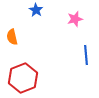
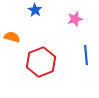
blue star: moved 1 px left
orange semicircle: rotated 119 degrees clockwise
red hexagon: moved 18 px right, 16 px up
